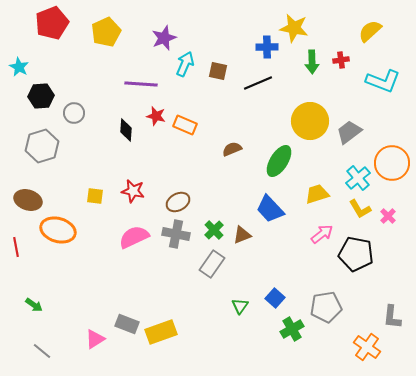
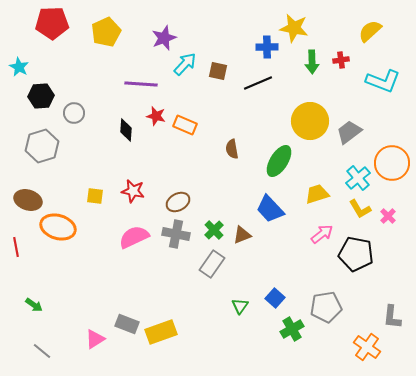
red pentagon at (52, 23): rotated 20 degrees clockwise
cyan arrow at (185, 64): rotated 20 degrees clockwise
brown semicircle at (232, 149): rotated 78 degrees counterclockwise
orange ellipse at (58, 230): moved 3 px up
